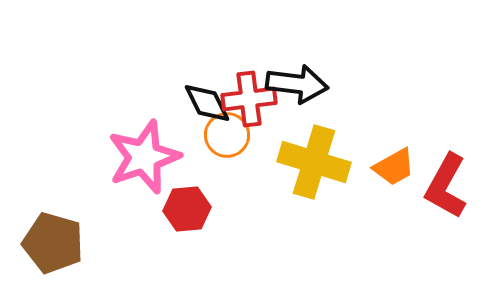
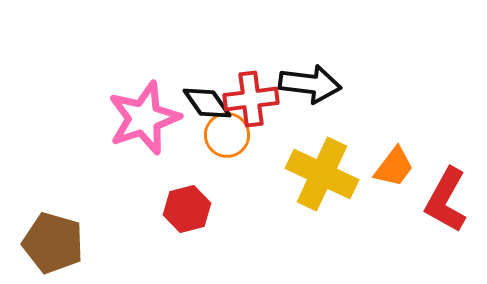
black arrow: moved 13 px right
red cross: moved 2 px right
black diamond: rotated 9 degrees counterclockwise
pink star: moved 39 px up
yellow cross: moved 8 px right, 12 px down; rotated 8 degrees clockwise
orange trapezoid: rotated 24 degrees counterclockwise
red L-shape: moved 14 px down
red hexagon: rotated 9 degrees counterclockwise
